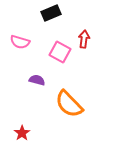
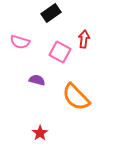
black rectangle: rotated 12 degrees counterclockwise
orange semicircle: moved 7 px right, 7 px up
red star: moved 18 px right
